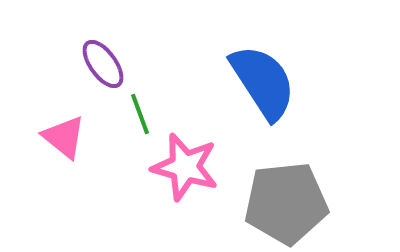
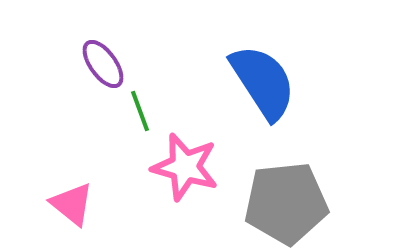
green line: moved 3 px up
pink triangle: moved 8 px right, 67 px down
